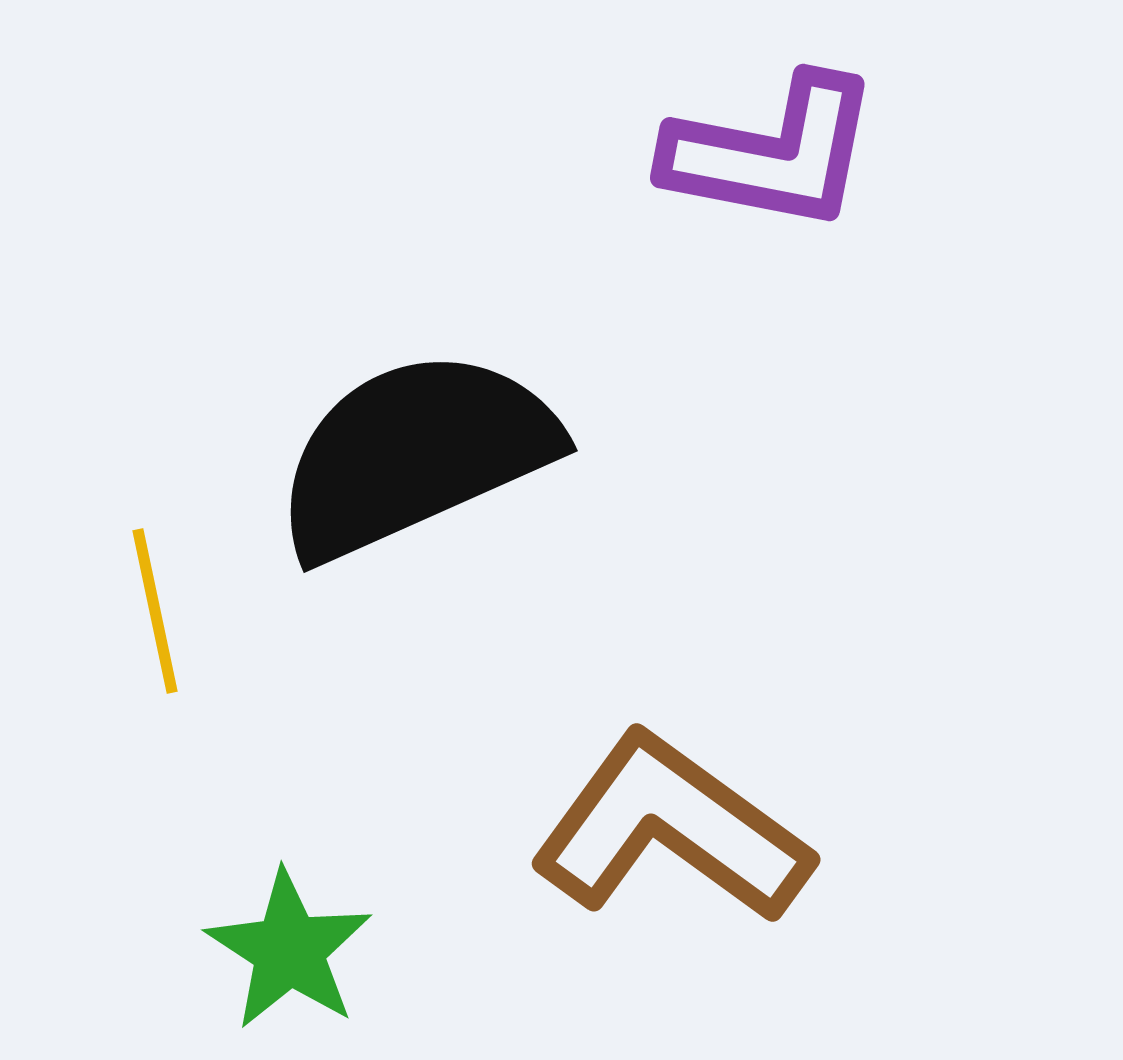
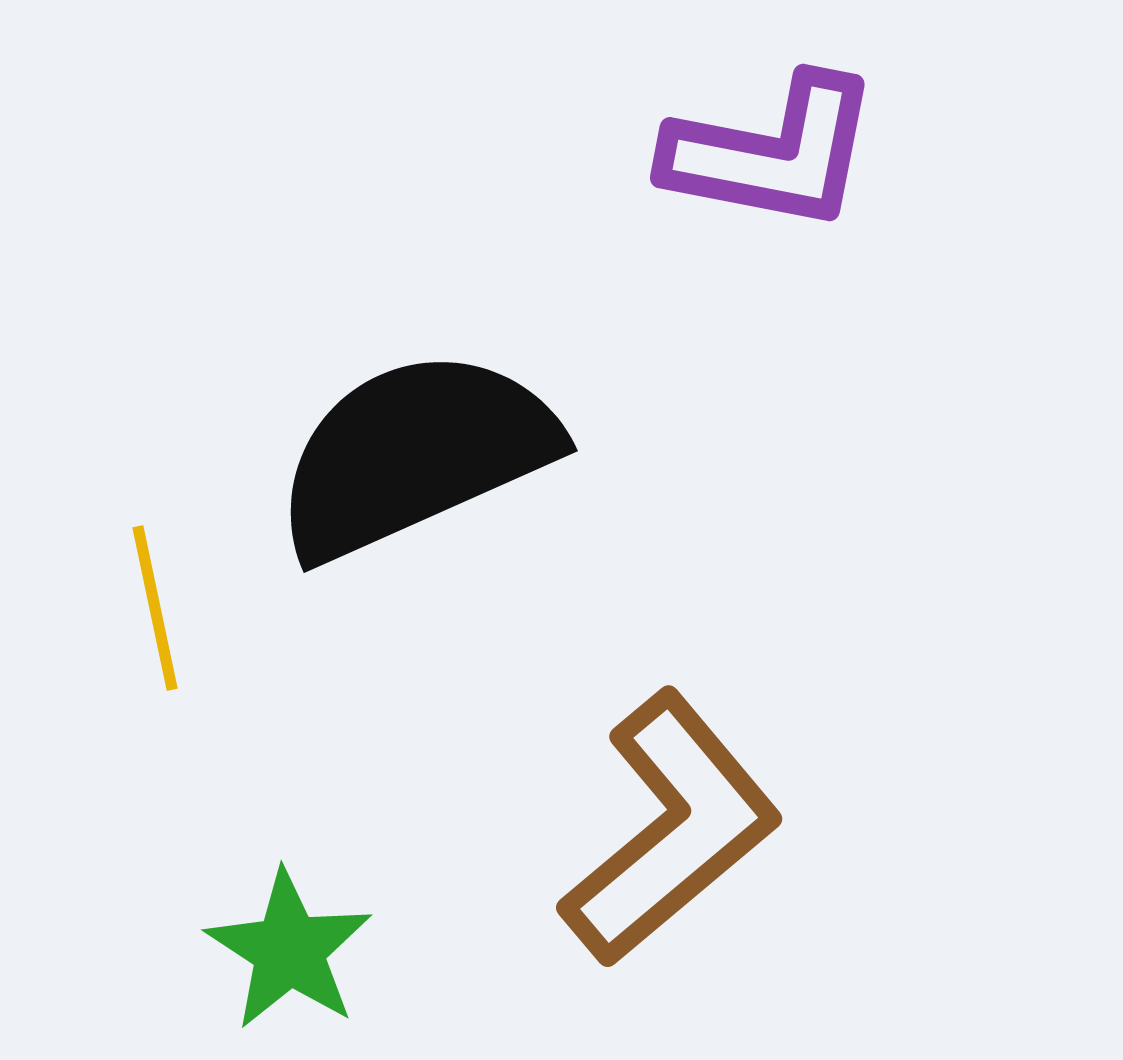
yellow line: moved 3 px up
brown L-shape: rotated 104 degrees clockwise
